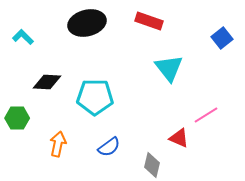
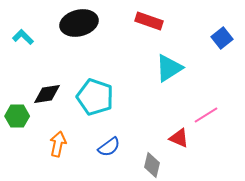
black ellipse: moved 8 px left
cyan triangle: rotated 36 degrees clockwise
black diamond: moved 12 px down; rotated 12 degrees counterclockwise
cyan pentagon: rotated 18 degrees clockwise
green hexagon: moved 2 px up
